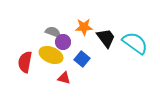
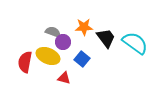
yellow ellipse: moved 3 px left, 1 px down
